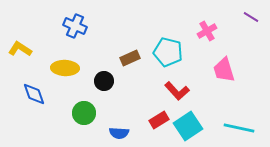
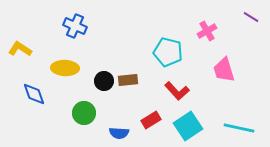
brown rectangle: moved 2 px left, 22 px down; rotated 18 degrees clockwise
red rectangle: moved 8 px left
